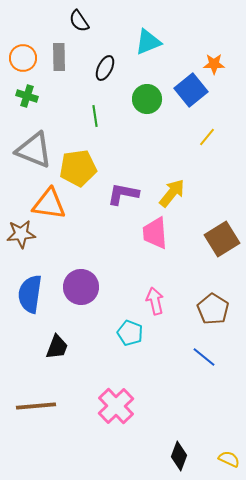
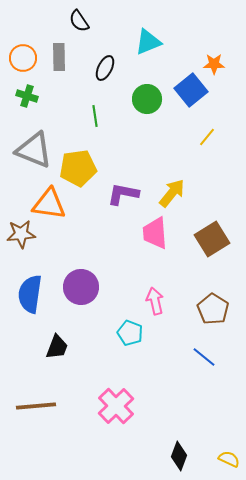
brown square: moved 10 px left
